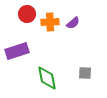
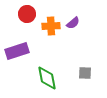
orange cross: moved 1 px right, 4 px down
